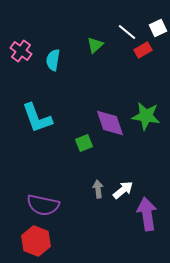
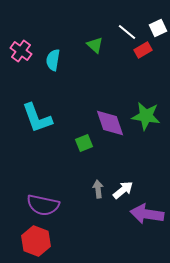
green triangle: rotated 36 degrees counterclockwise
purple arrow: rotated 72 degrees counterclockwise
